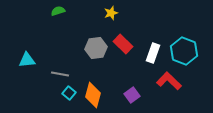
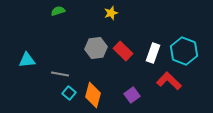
red rectangle: moved 7 px down
